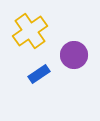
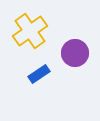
purple circle: moved 1 px right, 2 px up
